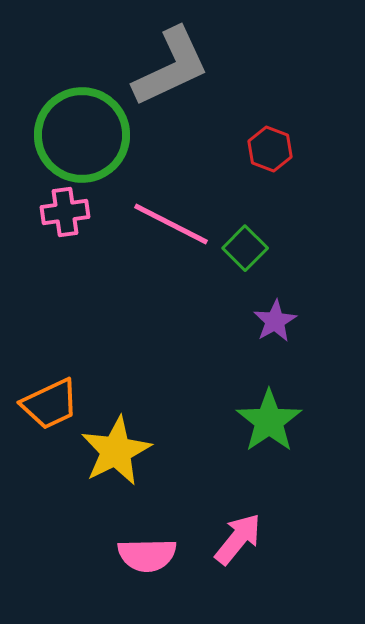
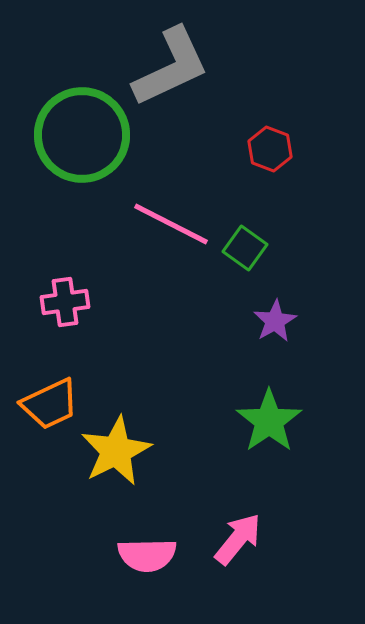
pink cross: moved 90 px down
green square: rotated 9 degrees counterclockwise
